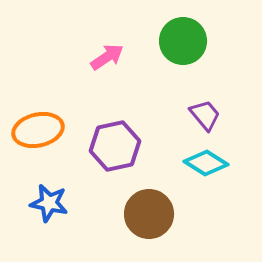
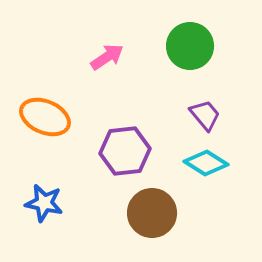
green circle: moved 7 px right, 5 px down
orange ellipse: moved 7 px right, 13 px up; rotated 36 degrees clockwise
purple hexagon: moved 10 px right, 5 px down; rotated 6 degrees clockwise
blue star: moved 5 px left
brown circle: moved 3 px right, 1 px up
